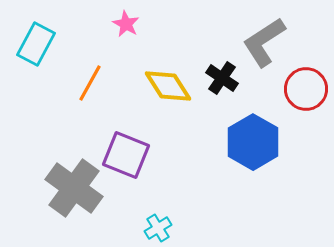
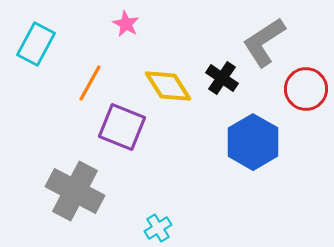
purple square: moved 4 px left, 28 px up
gray cross: moved 1 px right, 3 px down; rotated 8 degrees counterclockwise
